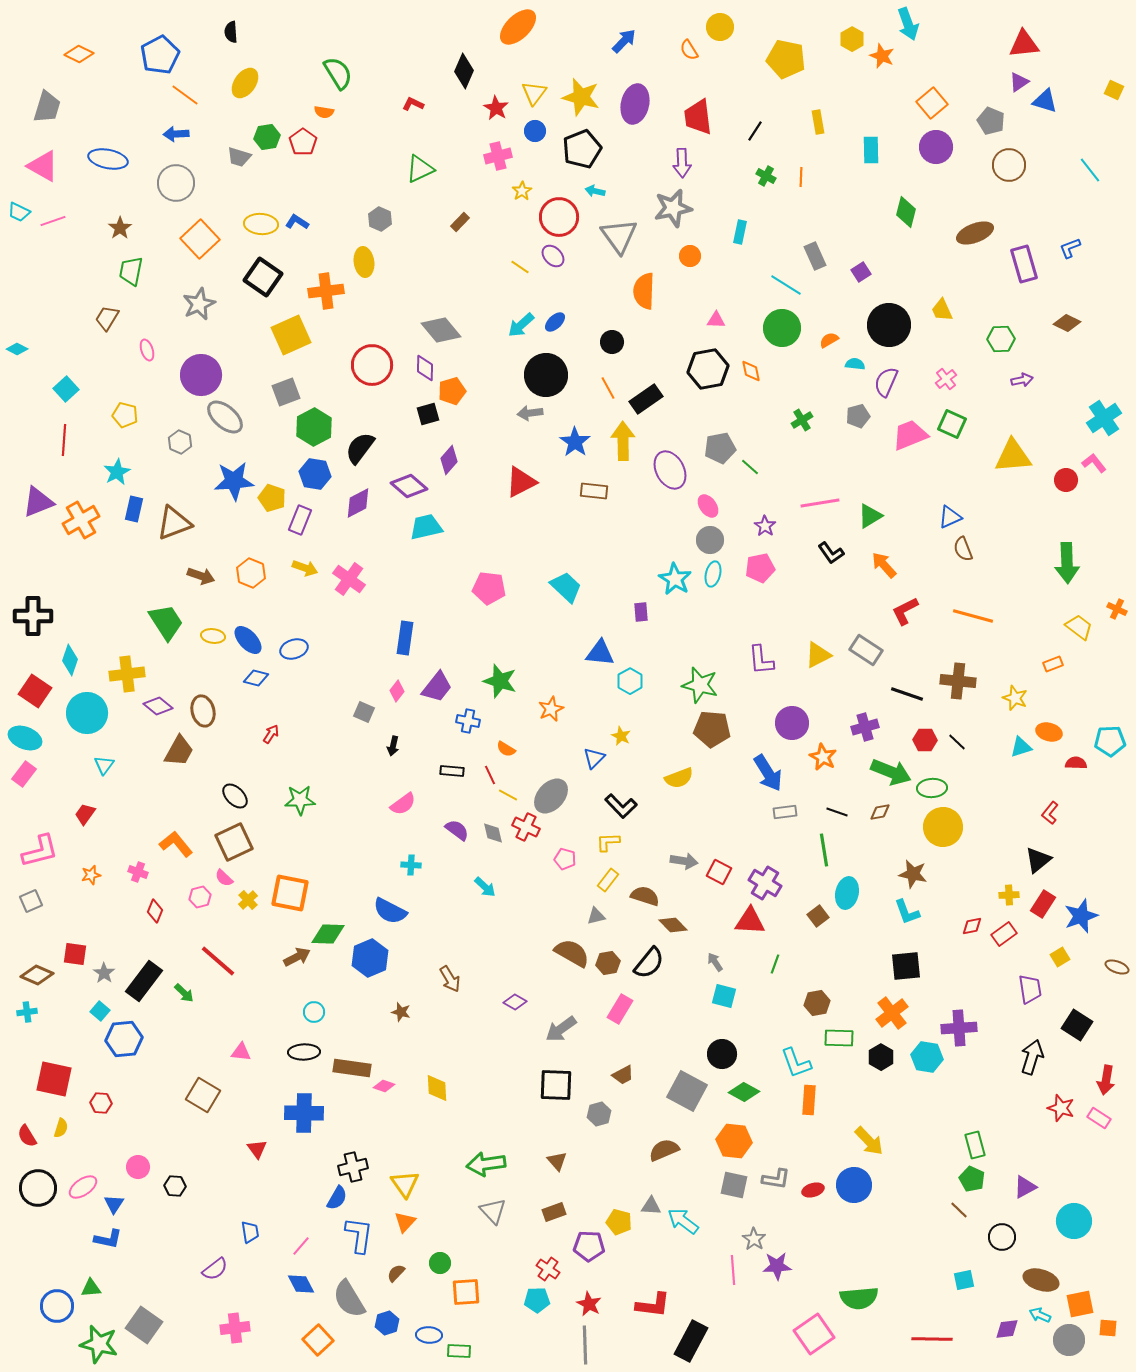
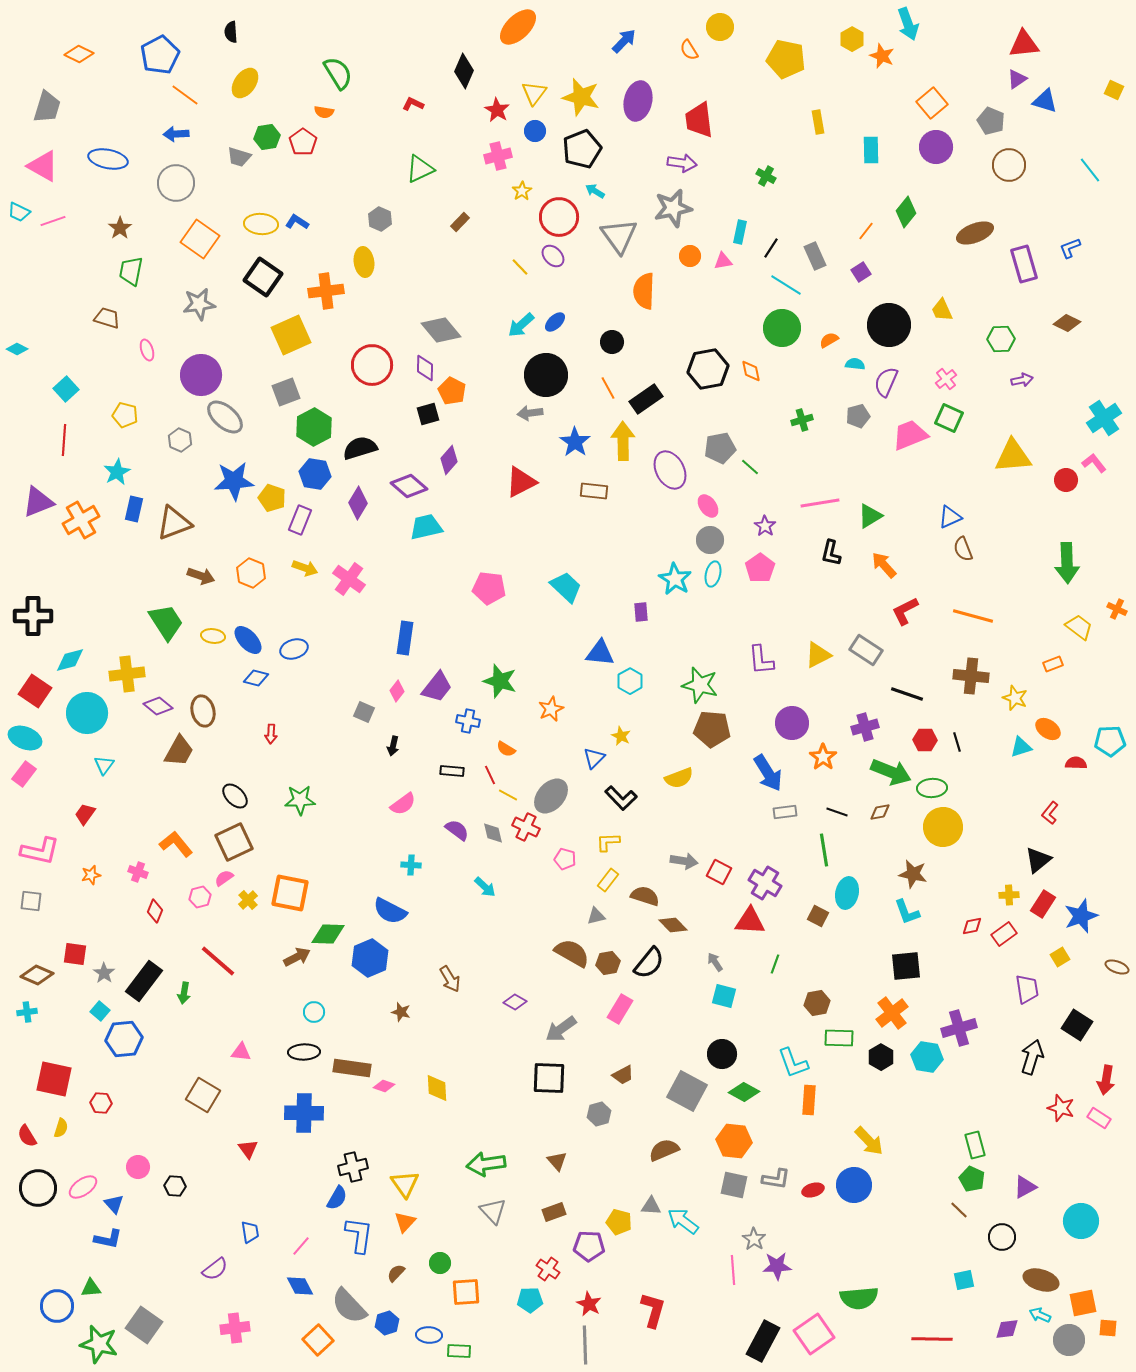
purple triangle at (1019, 82): moved 2 px left, 3 px up
purple ellipse at (635, 104): moved 3 px right, 3 px up
red star at (496, 108): moved 1 px right, 2 px down
red trapezoid at (698, 117): moved 1 px right, 3 px down
black line at (755, 131): moved 16 px right, 117 px down
purple arrow at (682, 163): rotated 80 degrees counterclockwise
orange line at (801, 177): moved 65 px right, 54 px down; rotated 36 degrees clockwise
cyan arrow at (595, 191): rotated 18 degrees clockwise
green diamond at (906, 212): rotated 24 degrees clockwise
orange square at (200, 239): rotated 12 degrees counterclockwise
yellow line at (520, 267): rotated 12 degrees clockwise
gray star at (199, 304): rotated 16 degrees clockwise
brown trapezoid at (107, 318): rotated 76 degrees clockwise
pink triangle at (716, 320): moved 7 px right, 59 px up; rotated 12 degrees counterclockwise
orange pentagon at (452, 391): rotated 28 degrees counterclockwise
green cross at (802, 420): rotated 15 degrees clockwise
green square at (952, 424): moved 3 px left, 6 px up
gray hexagon at (180, 442): moved 2 px up
black semicircle at (360, 448): rotated 36 degrees clockwise
purple diamond at (358, 503): rotated 32 degrees counterclockwise
black L-shape at (831, 553): rotated 48 degrees clockwise
pink pentagon at (760, 568): rotated 24 degrees counterclockwise
cyan diamond at (70, 660): rotated 56 degrees clockwise
brown cross at (958, 681): moved 13 px right, 5 px up
orange ellipse at (1049, 732): moved 1 px left, 3 px up; rotated 20 degrees clockwise
red arrow at (271, 734): rotated 150 degrees clockwise
black line at (957, 742): rotated 30 degrees clockwise
orange star at (823, 757): rotated 8 degrees clockwise
black L-shape at (621, 806): moved 8 px up
pink L-shape at (40, 851): rotated 27 degrees clockwise
pink semicircle at (224, 878): rotated 102 degrees clockwise
gray square at (31, 901): rotated 30 degrees clockwise
brown square at (818, 916): rotated 25 degrees counterclockwise
purple trapezoid at (1030, 989): moved 3 px left
green arrow at (184, 993): rotated 55 degrees clockwise
purple cross at (959, 1028): rotated 12 degrees counterclockwise
cyan L-shape at (796, 1063): moved 3 px left
black square at (556, 1085): moved 7 px left, 7 px up
red triangle at (257, 1149): moved 9 px left
blue triangle at (114, 1204): rotated 15 degrees counterclockwise
cyan circle at (1074, 1221): moved 7 px right
blue diamond at (301, 1284): moved 1 px left, 2 px down
gray semicircle at (349, 1299): moved 7 px down; rotated 12 degrees counterclockwise
cyan pentagon at (537, 1300): moved 7 px left
orange square at (1080, 1304): moved 3 px right, 1 px up
red L-shape at (653, 1305): moved 5 px down; rotated 81 degrees counterclockwise
black rectangle at (691, 1341): moved 72 px right
